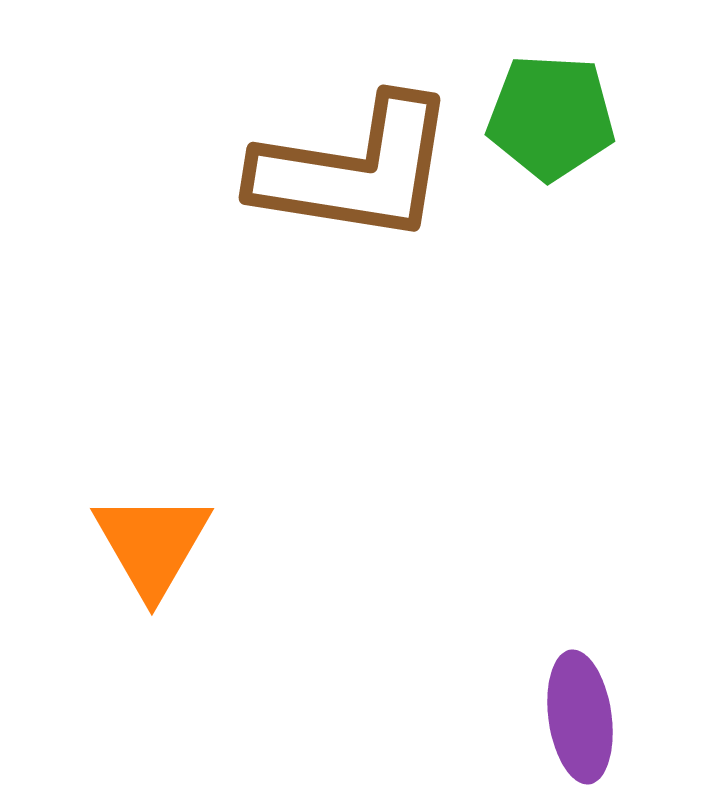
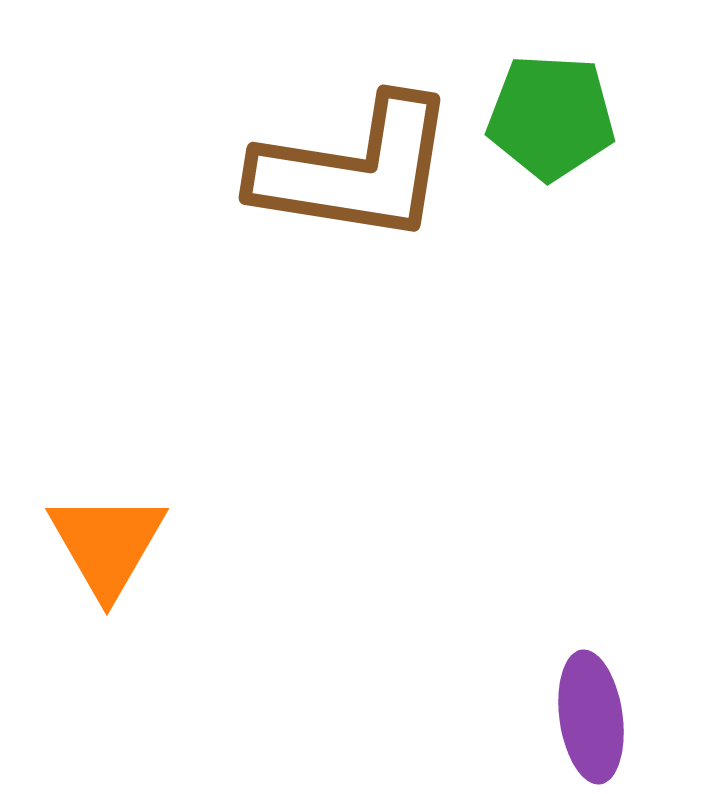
orange triangle: moved 45 px left
purple ellipse: moved 11 px right
